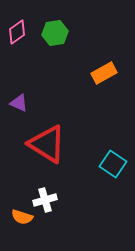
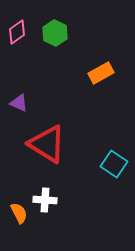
green hexagon: rotated 25 degrees counterclockwise
orange rectangle: moved 3 px left
cyan square: moved 1 px right
white cross: rotated 20 degrees clockwise
orange semicircle: moved 3 px left, 4 px up; rotated 135 degrees counterclockwise
